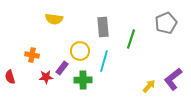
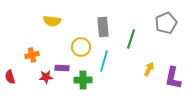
yellow semicircle: moved 2 px left, 2 px down
yellow circle: moved 1 px right, 4 px up
orange cross: rotated 24 degrees counterclockwise
purple rectangle: rotated 56 degrees clockwise
purple L-shape: moved 1 px up; rotated 40 degrees counterclockwise
yellow arrow: moved 17 px up; rotated 16 degrees counterclockwise
